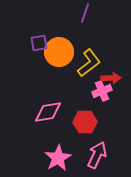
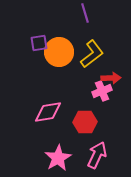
purple line: rotated 36 degrees counterclockwise
yellow L-shape: moved 3 px right, 9 px up
